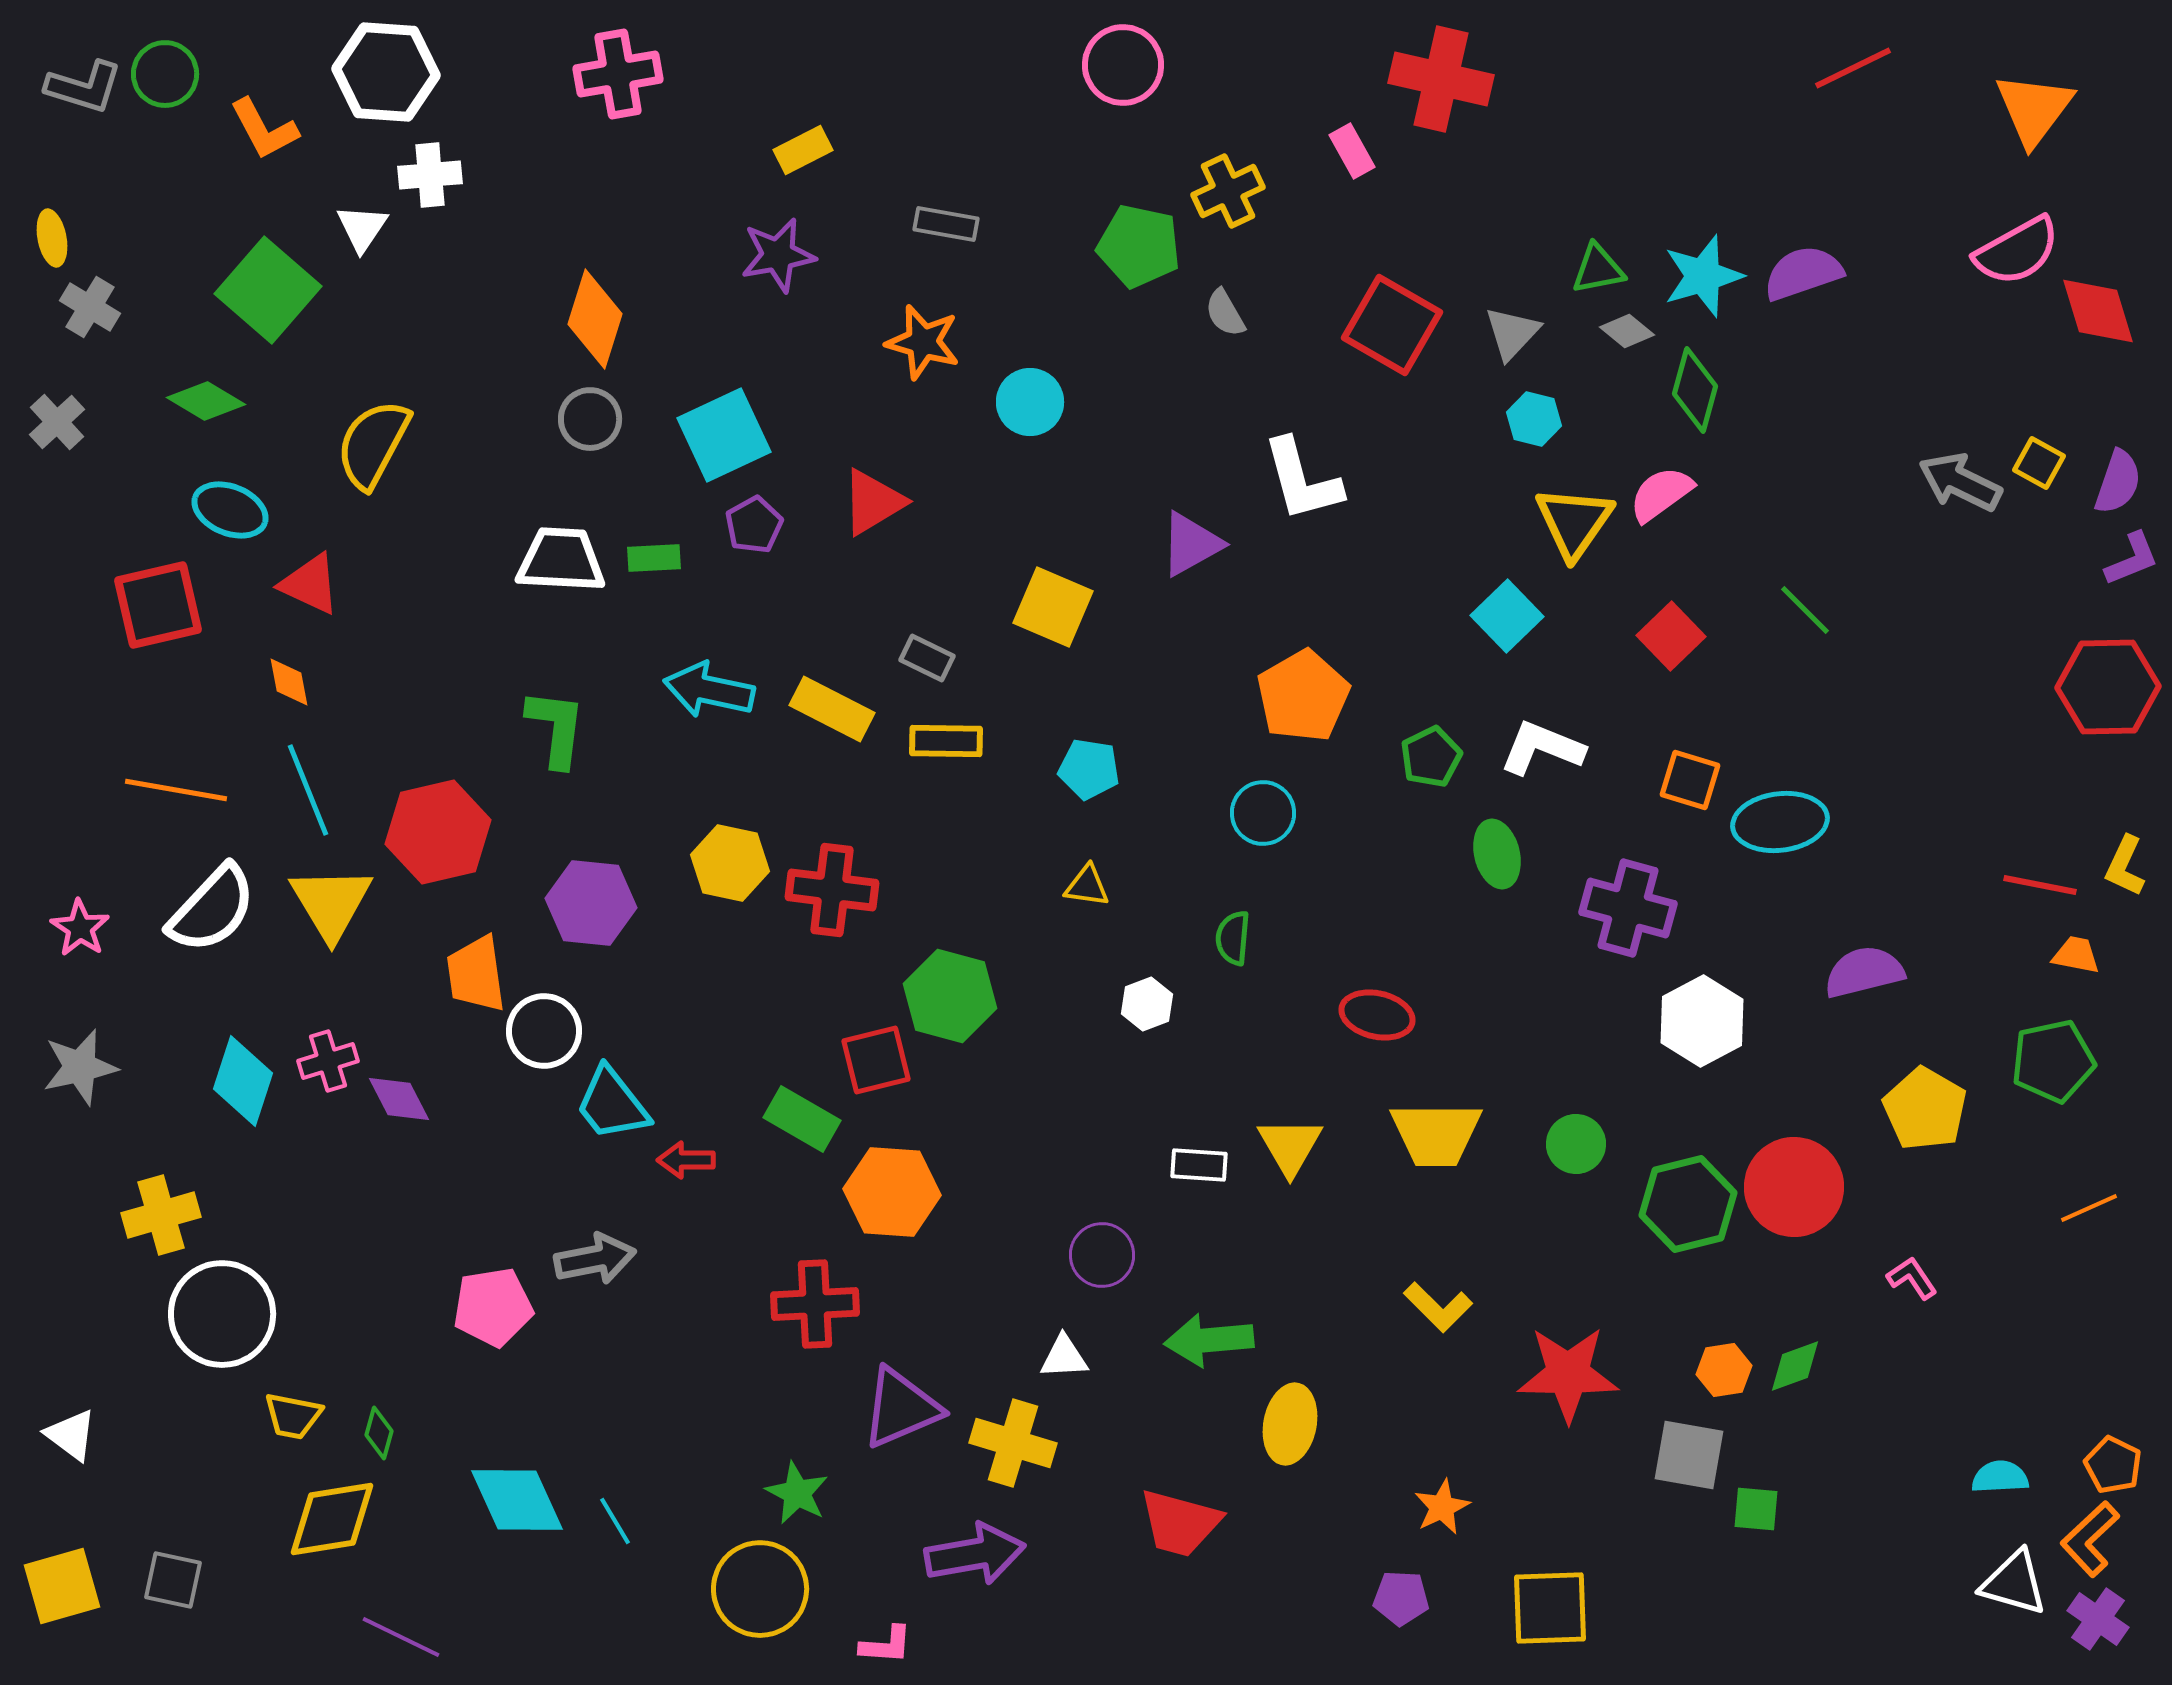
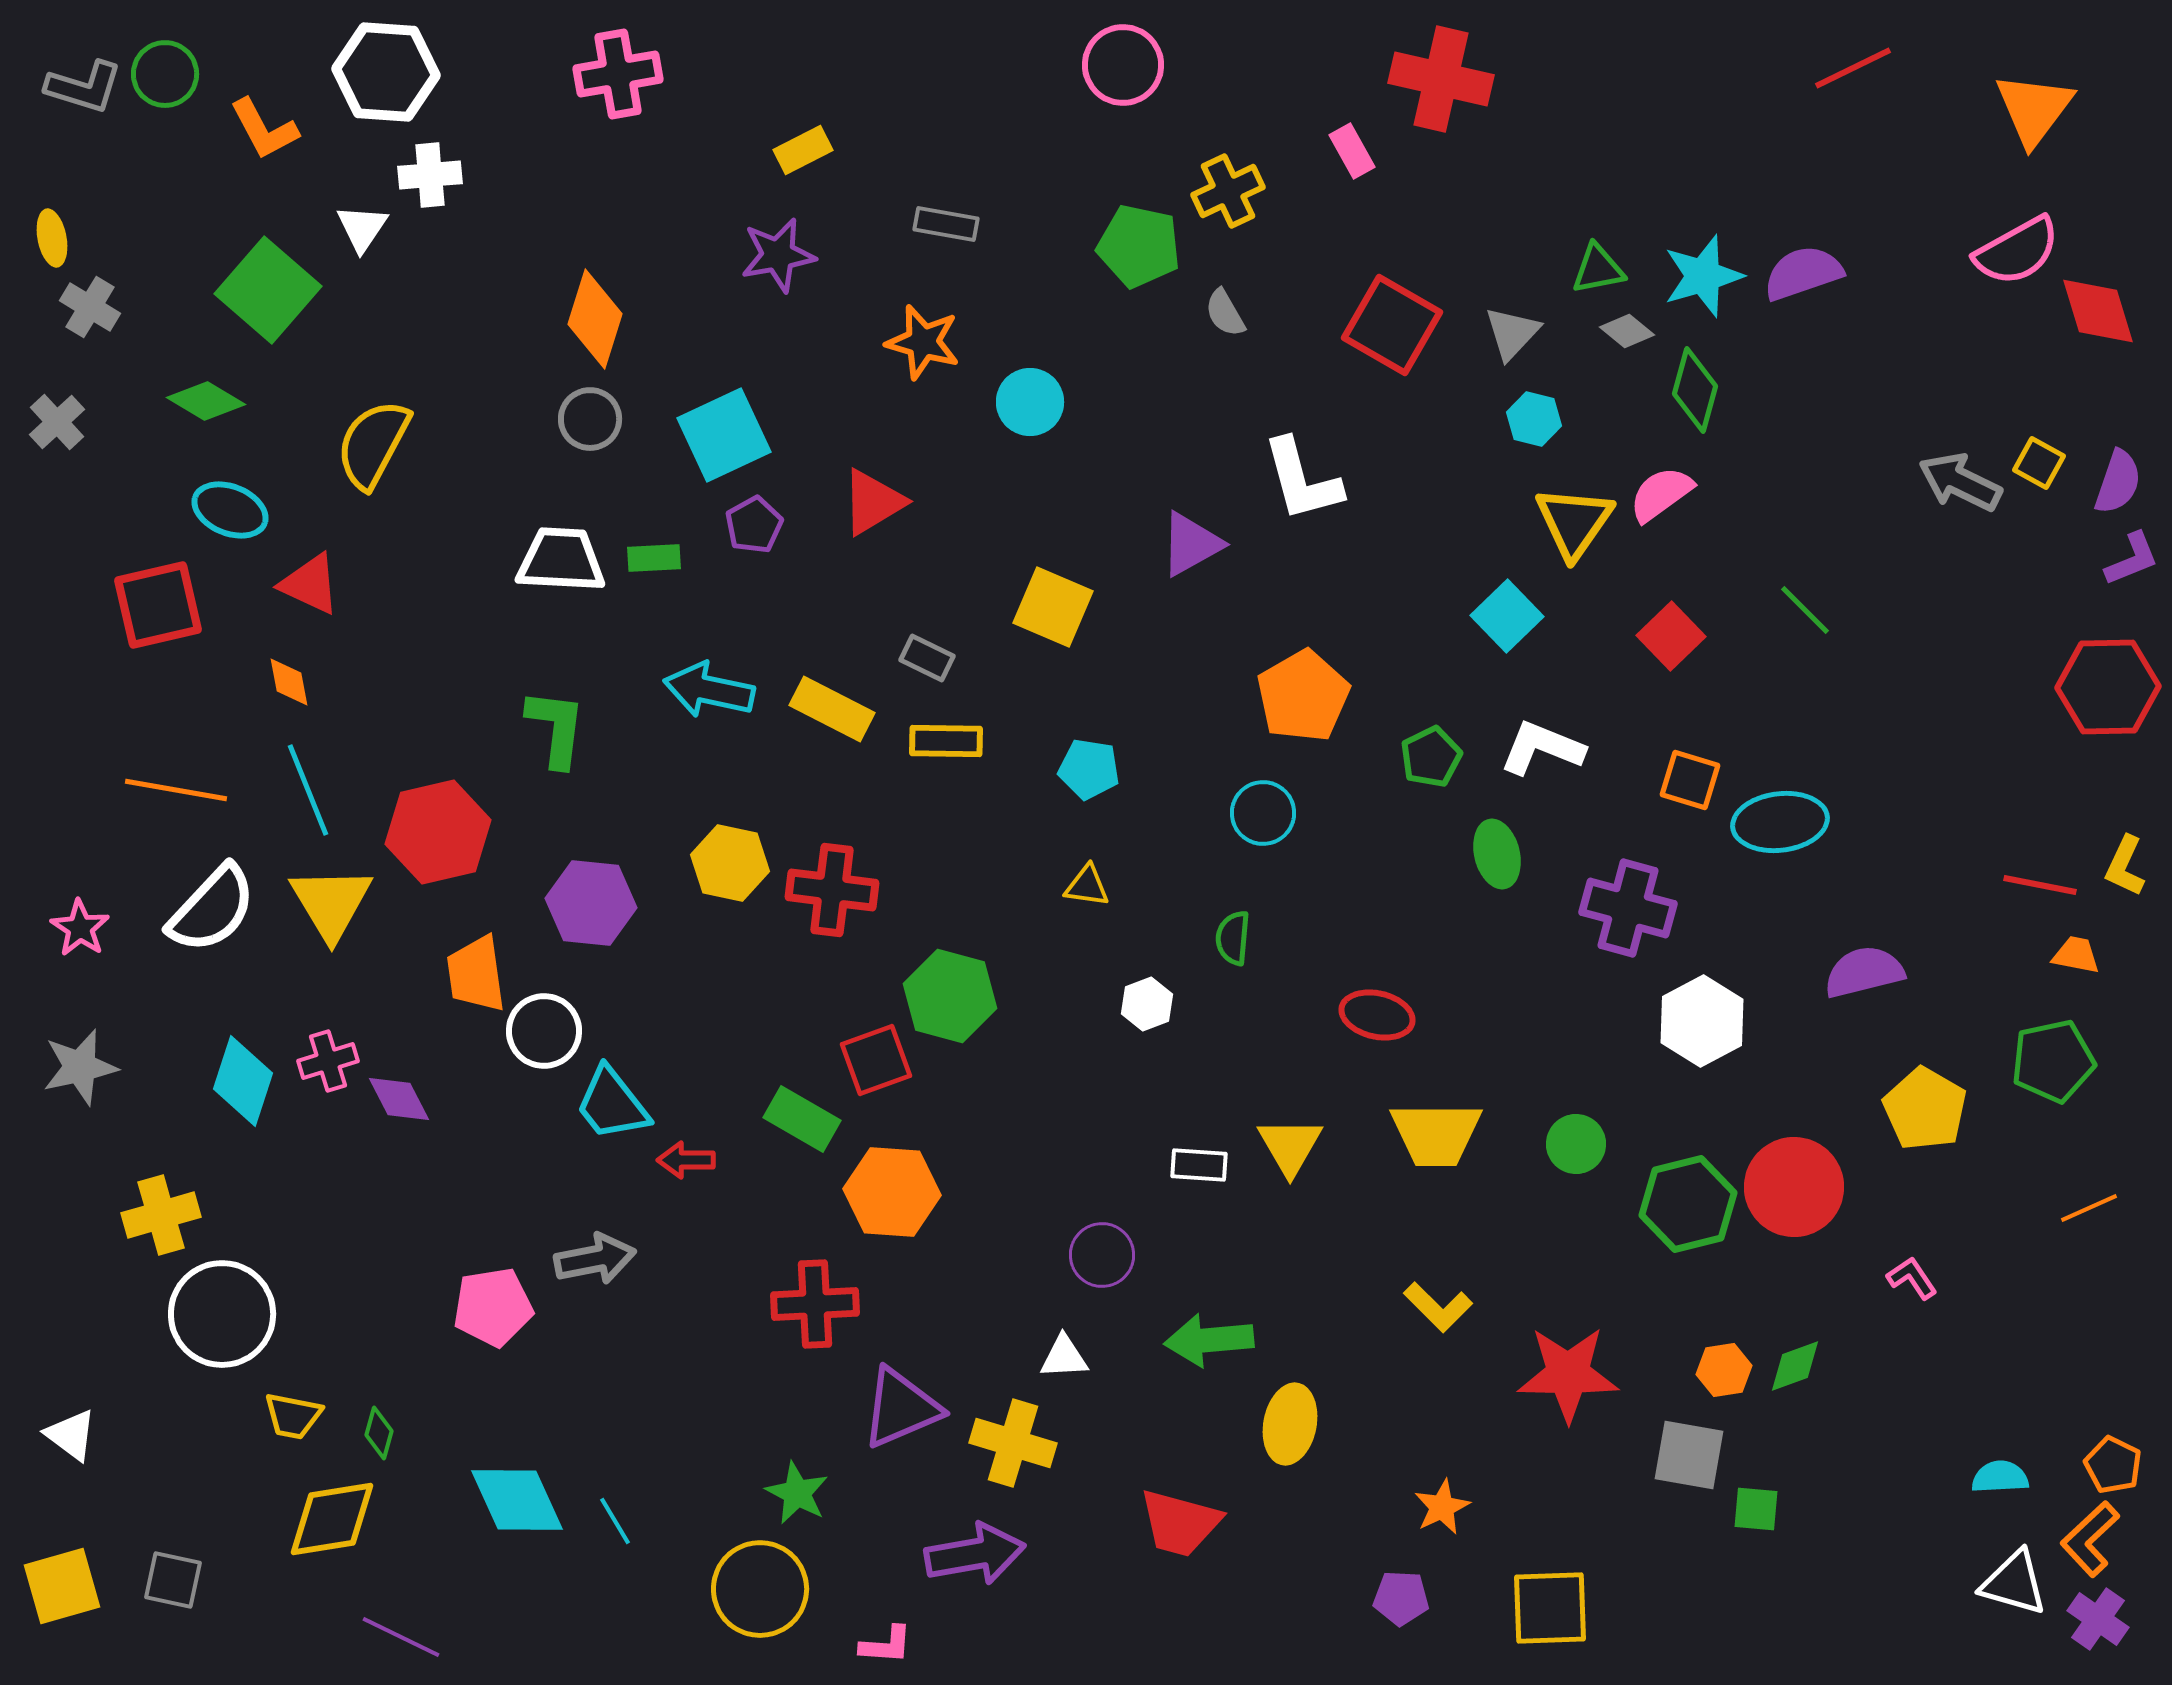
red square at (876, 1060): rotated 6 degrees counterclockwise
